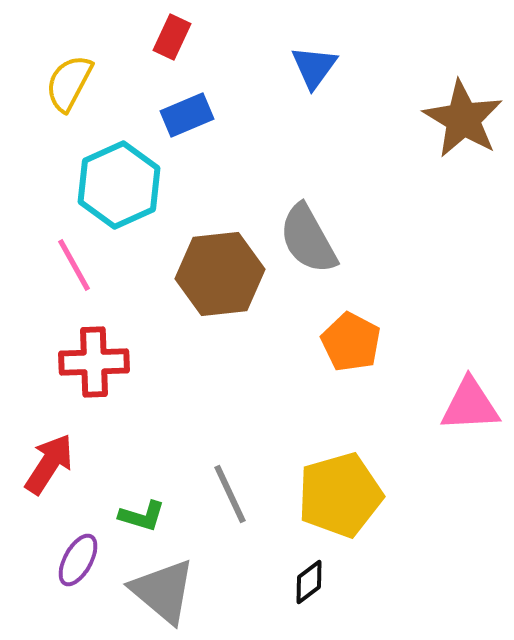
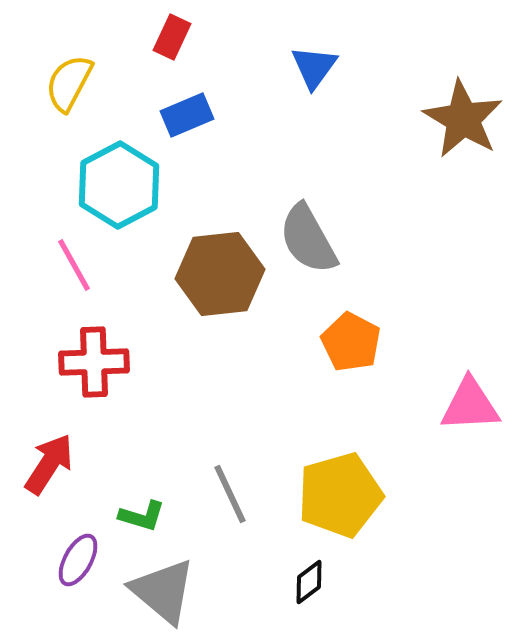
cyan hexagon: rotated 4 degrees counterclockwise
